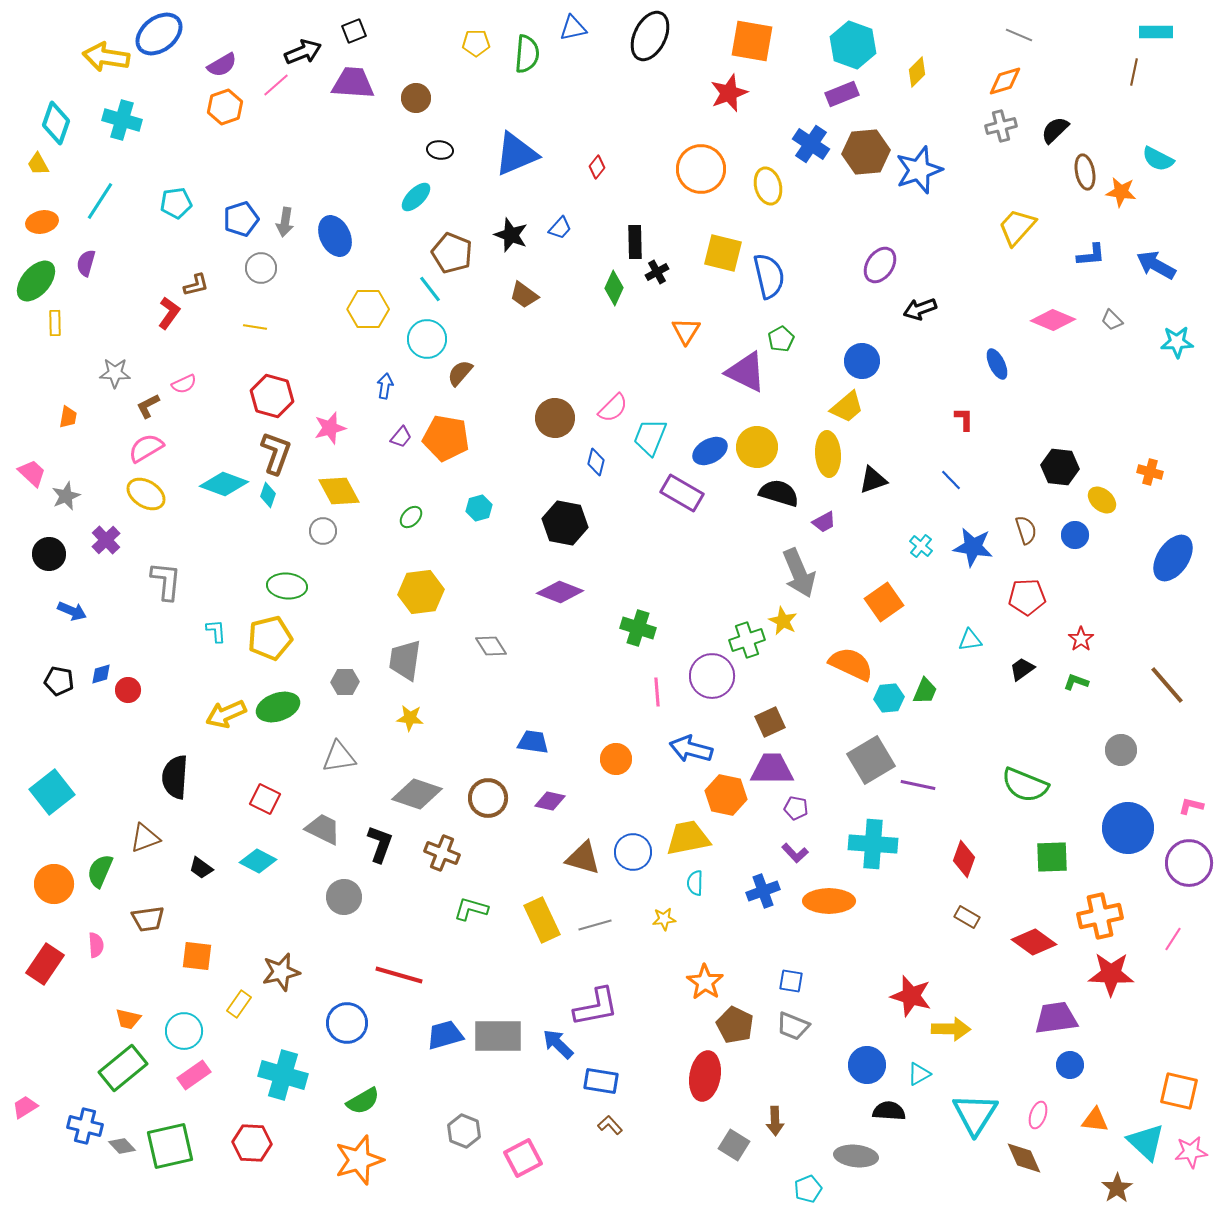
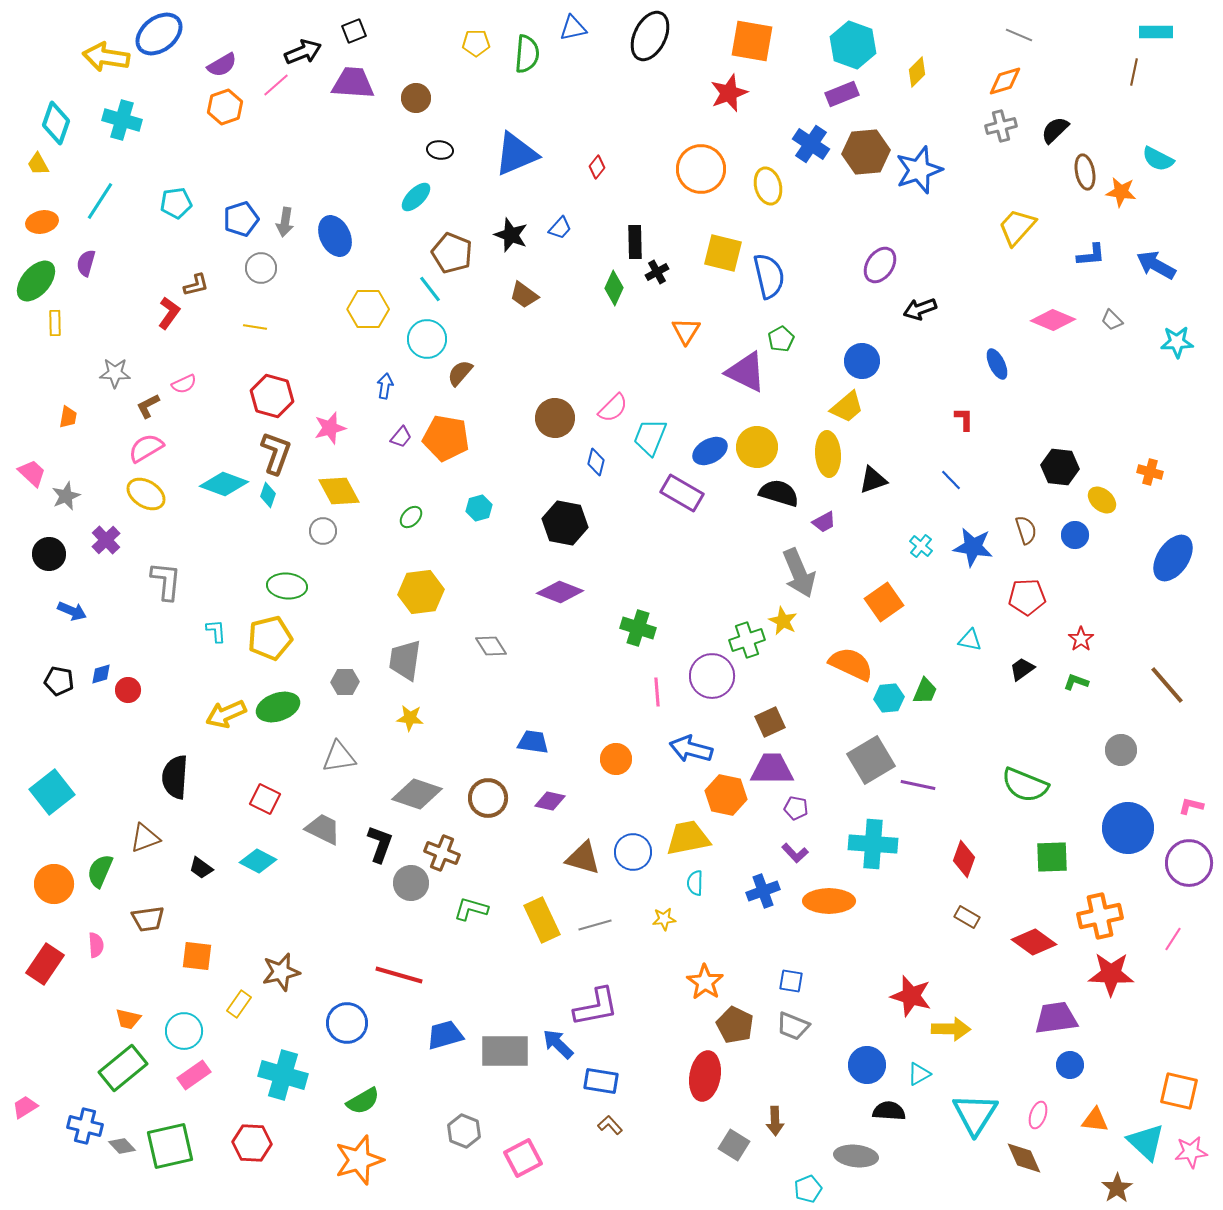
cyan triangle at (970, 640): rotated 20 degrees clockwise
gray circle at (344, 897): moved 67 px right, 14 px up
gray rectangle at (498, 1036): moved 7 px right, 15 px down
